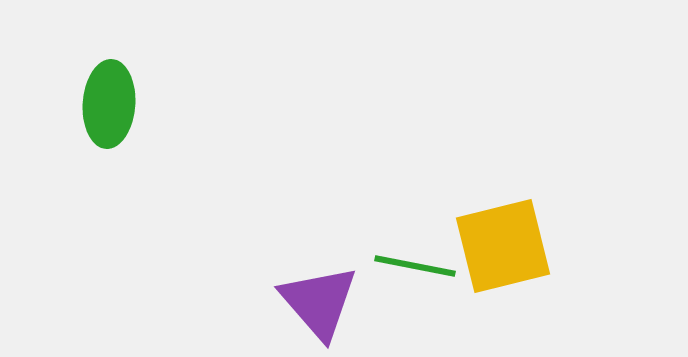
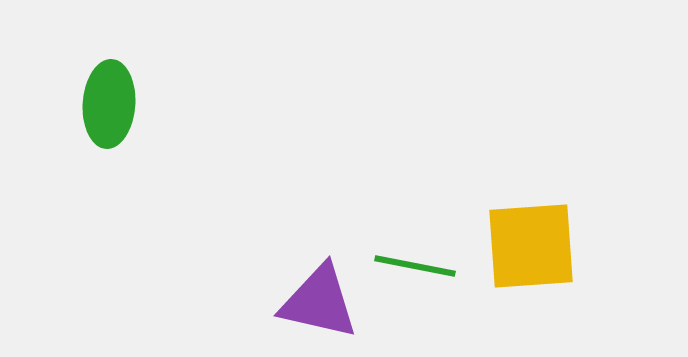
yellow square: moved 28 px right; rotated 10 degrees clockwise
purple triangle: rotated 36 degrees counterclockwise
